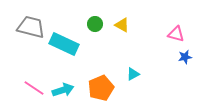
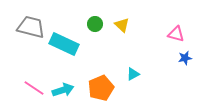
yellow triangle: rotated 14 degrees clockwise
blue star: moved 1 px down
